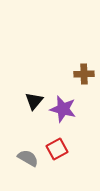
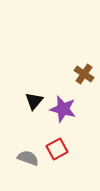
brown cross: rotated 36 degrees clockwise
gray semicircle: rotated 10 degrees counterclockwise
